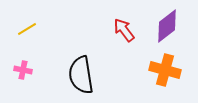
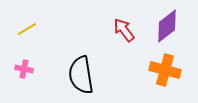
pink cross: moved 1 px right, 1 px up
